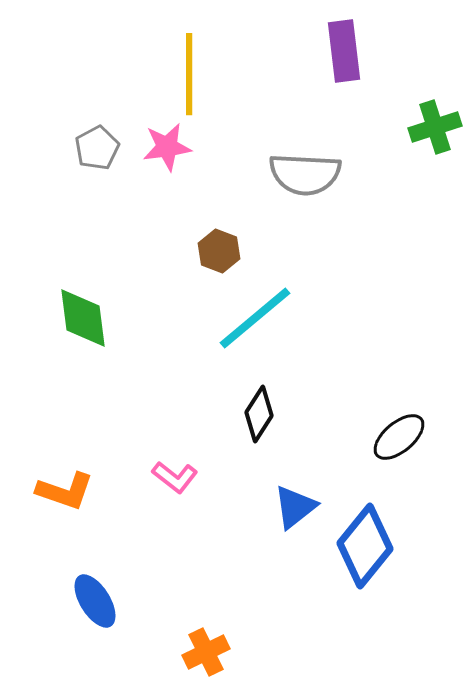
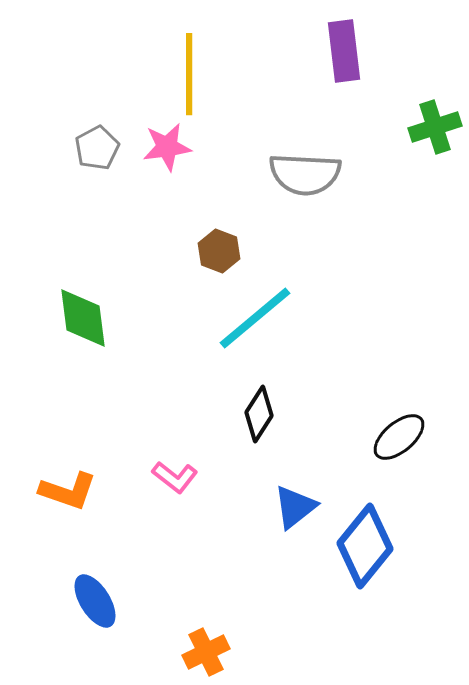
orange L-shape: moved 3 px right
